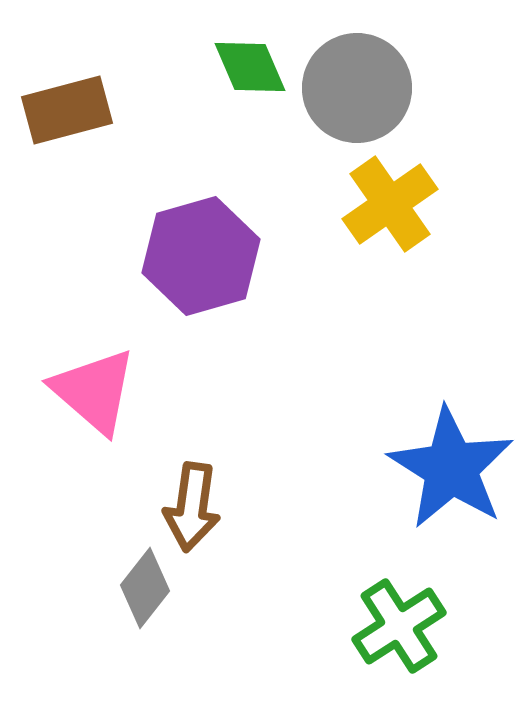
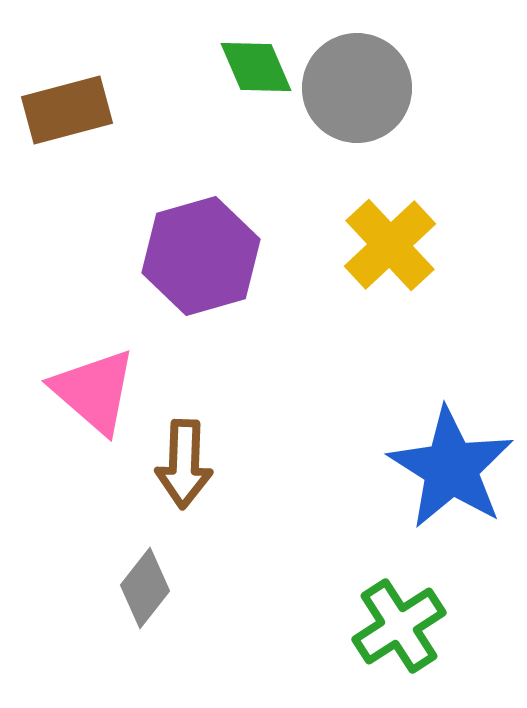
green diamond: moved 6 px right
yellow cross: moved 41 px down; rotated 8 degrees counterclockwise
brown arrow: moved 8 px left, 43 px up; rotated 6 degrees counterclockwise
